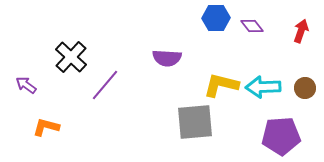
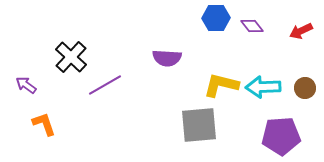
red arrow: rotated 135 degrees counterclockwise
purple line: rotated 20 degrees clockwise
gray square: moved 4 px right, 3 px down
orange L-shape: moved 2 px left, 3 px up; rotated 56 degrees clockwise
